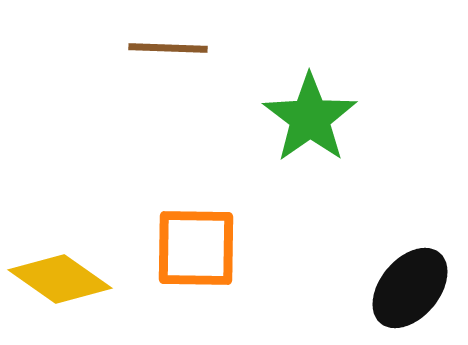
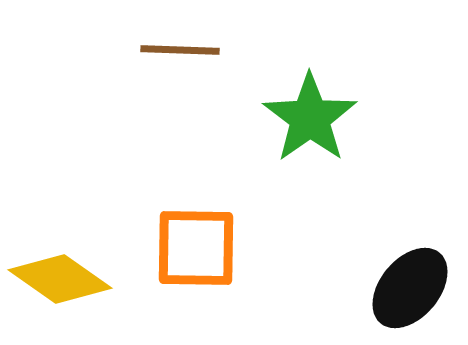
brown line: moved 12 px right, 2 px down
